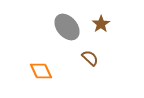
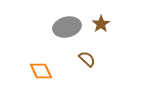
gray ellipse: rotated 64 degrees counterclockwise
brown semicircle: moved 3 px left, 1 px down
